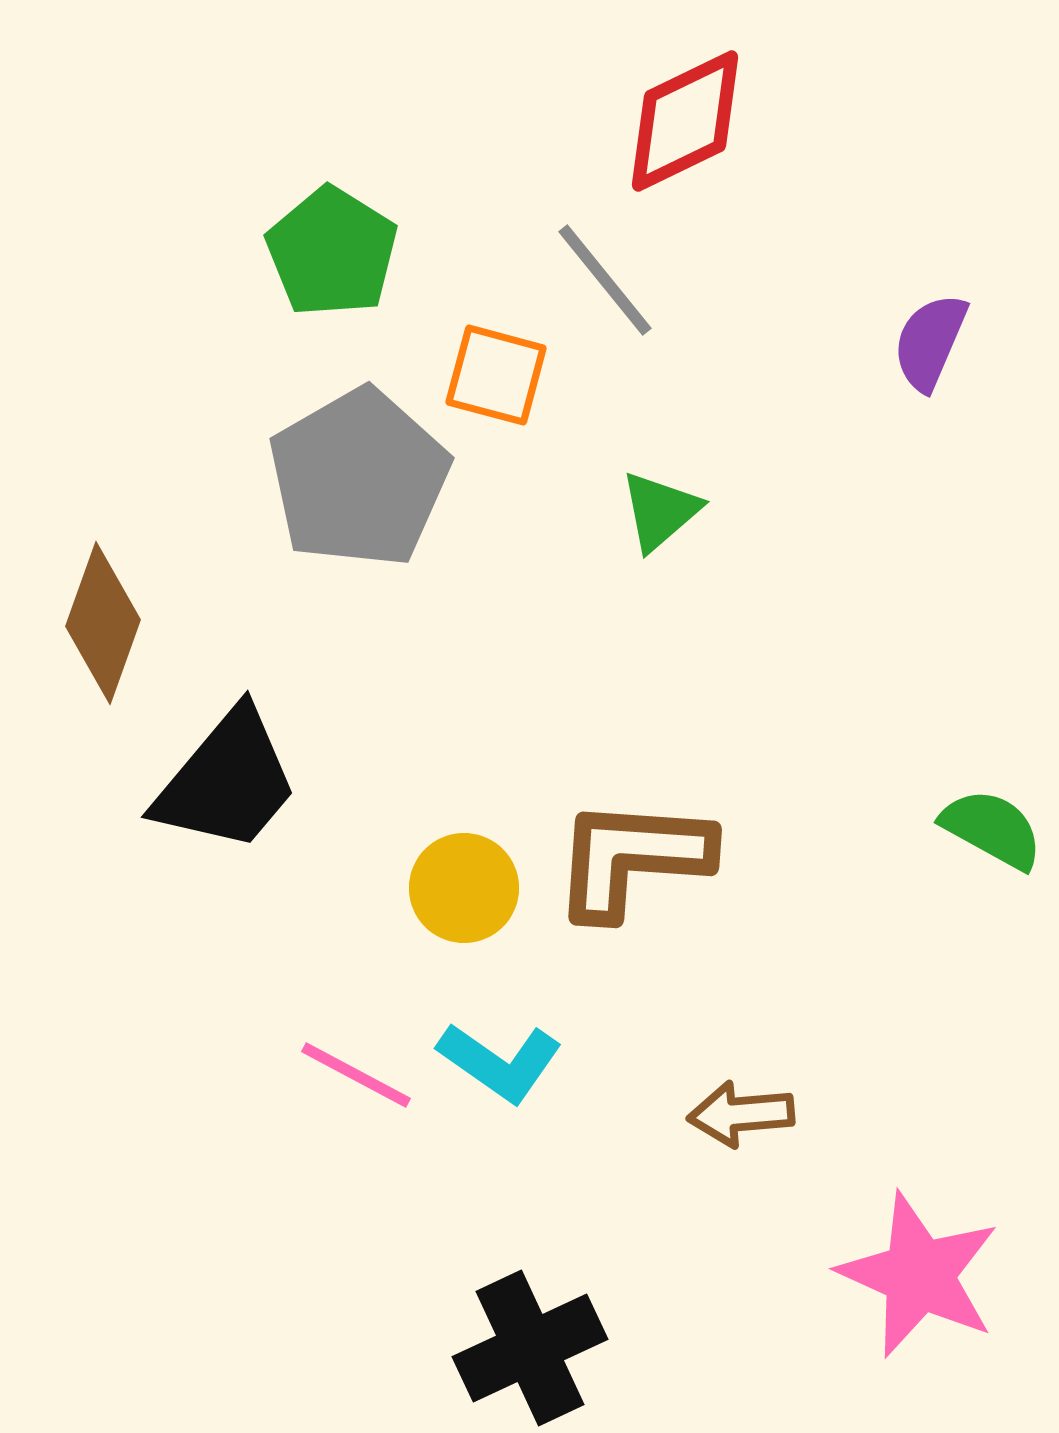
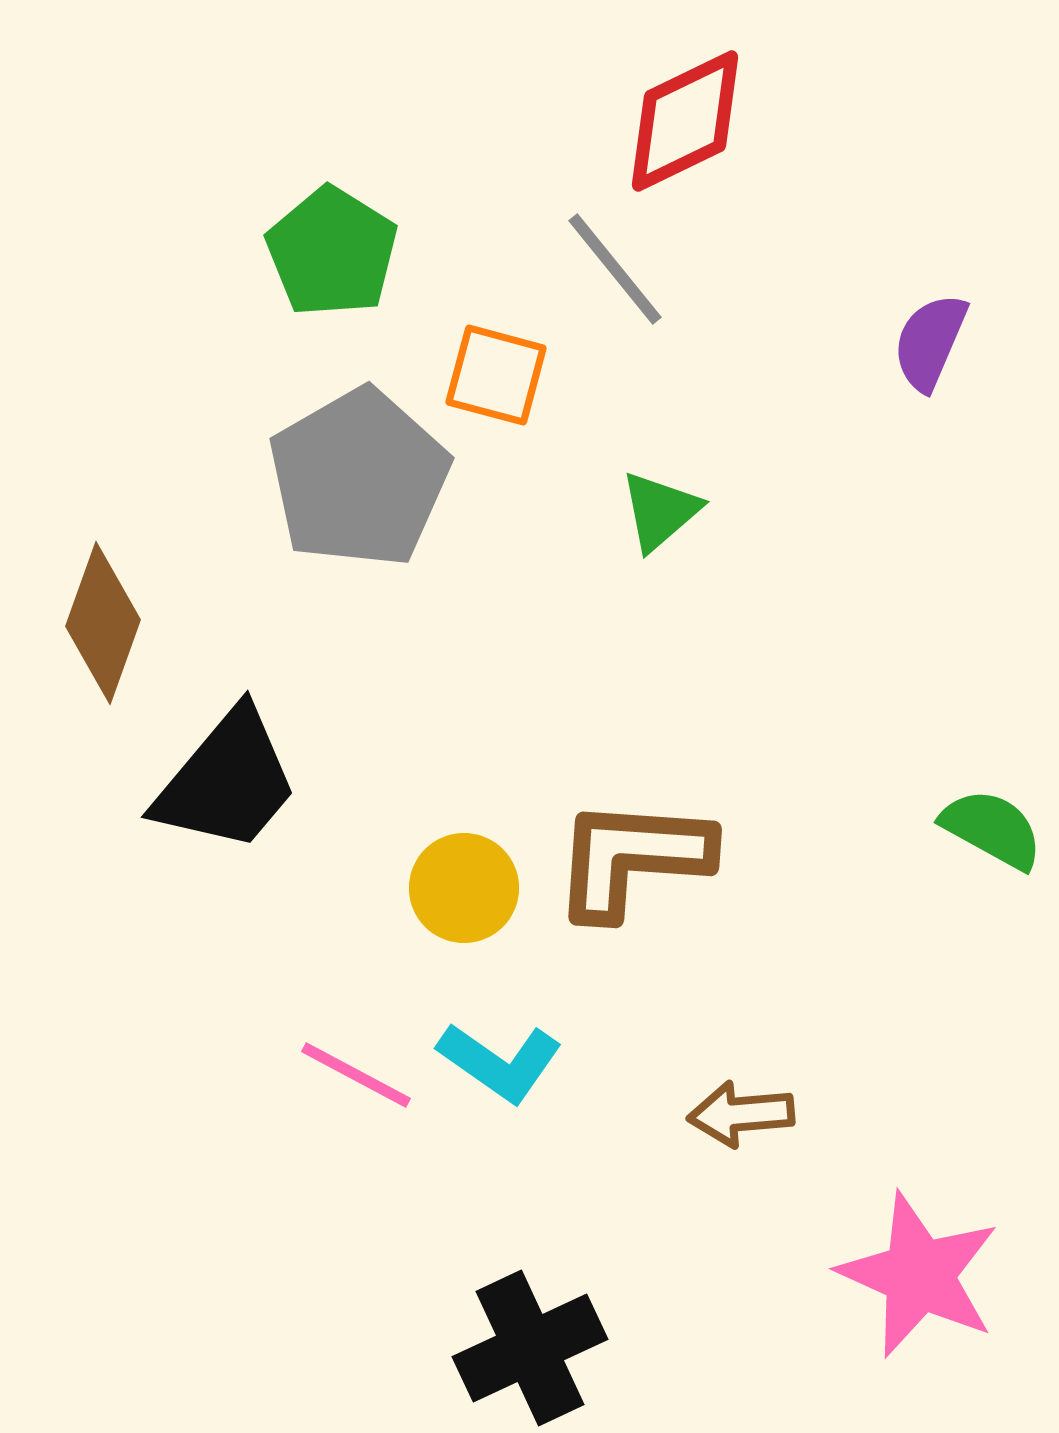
gray line: moved 10 px right, 11 px up
